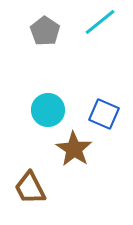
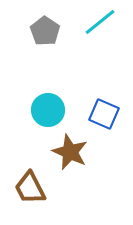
brown star: moved 4 px left, 3 px down; rotated 9 degrees counterclockwise
